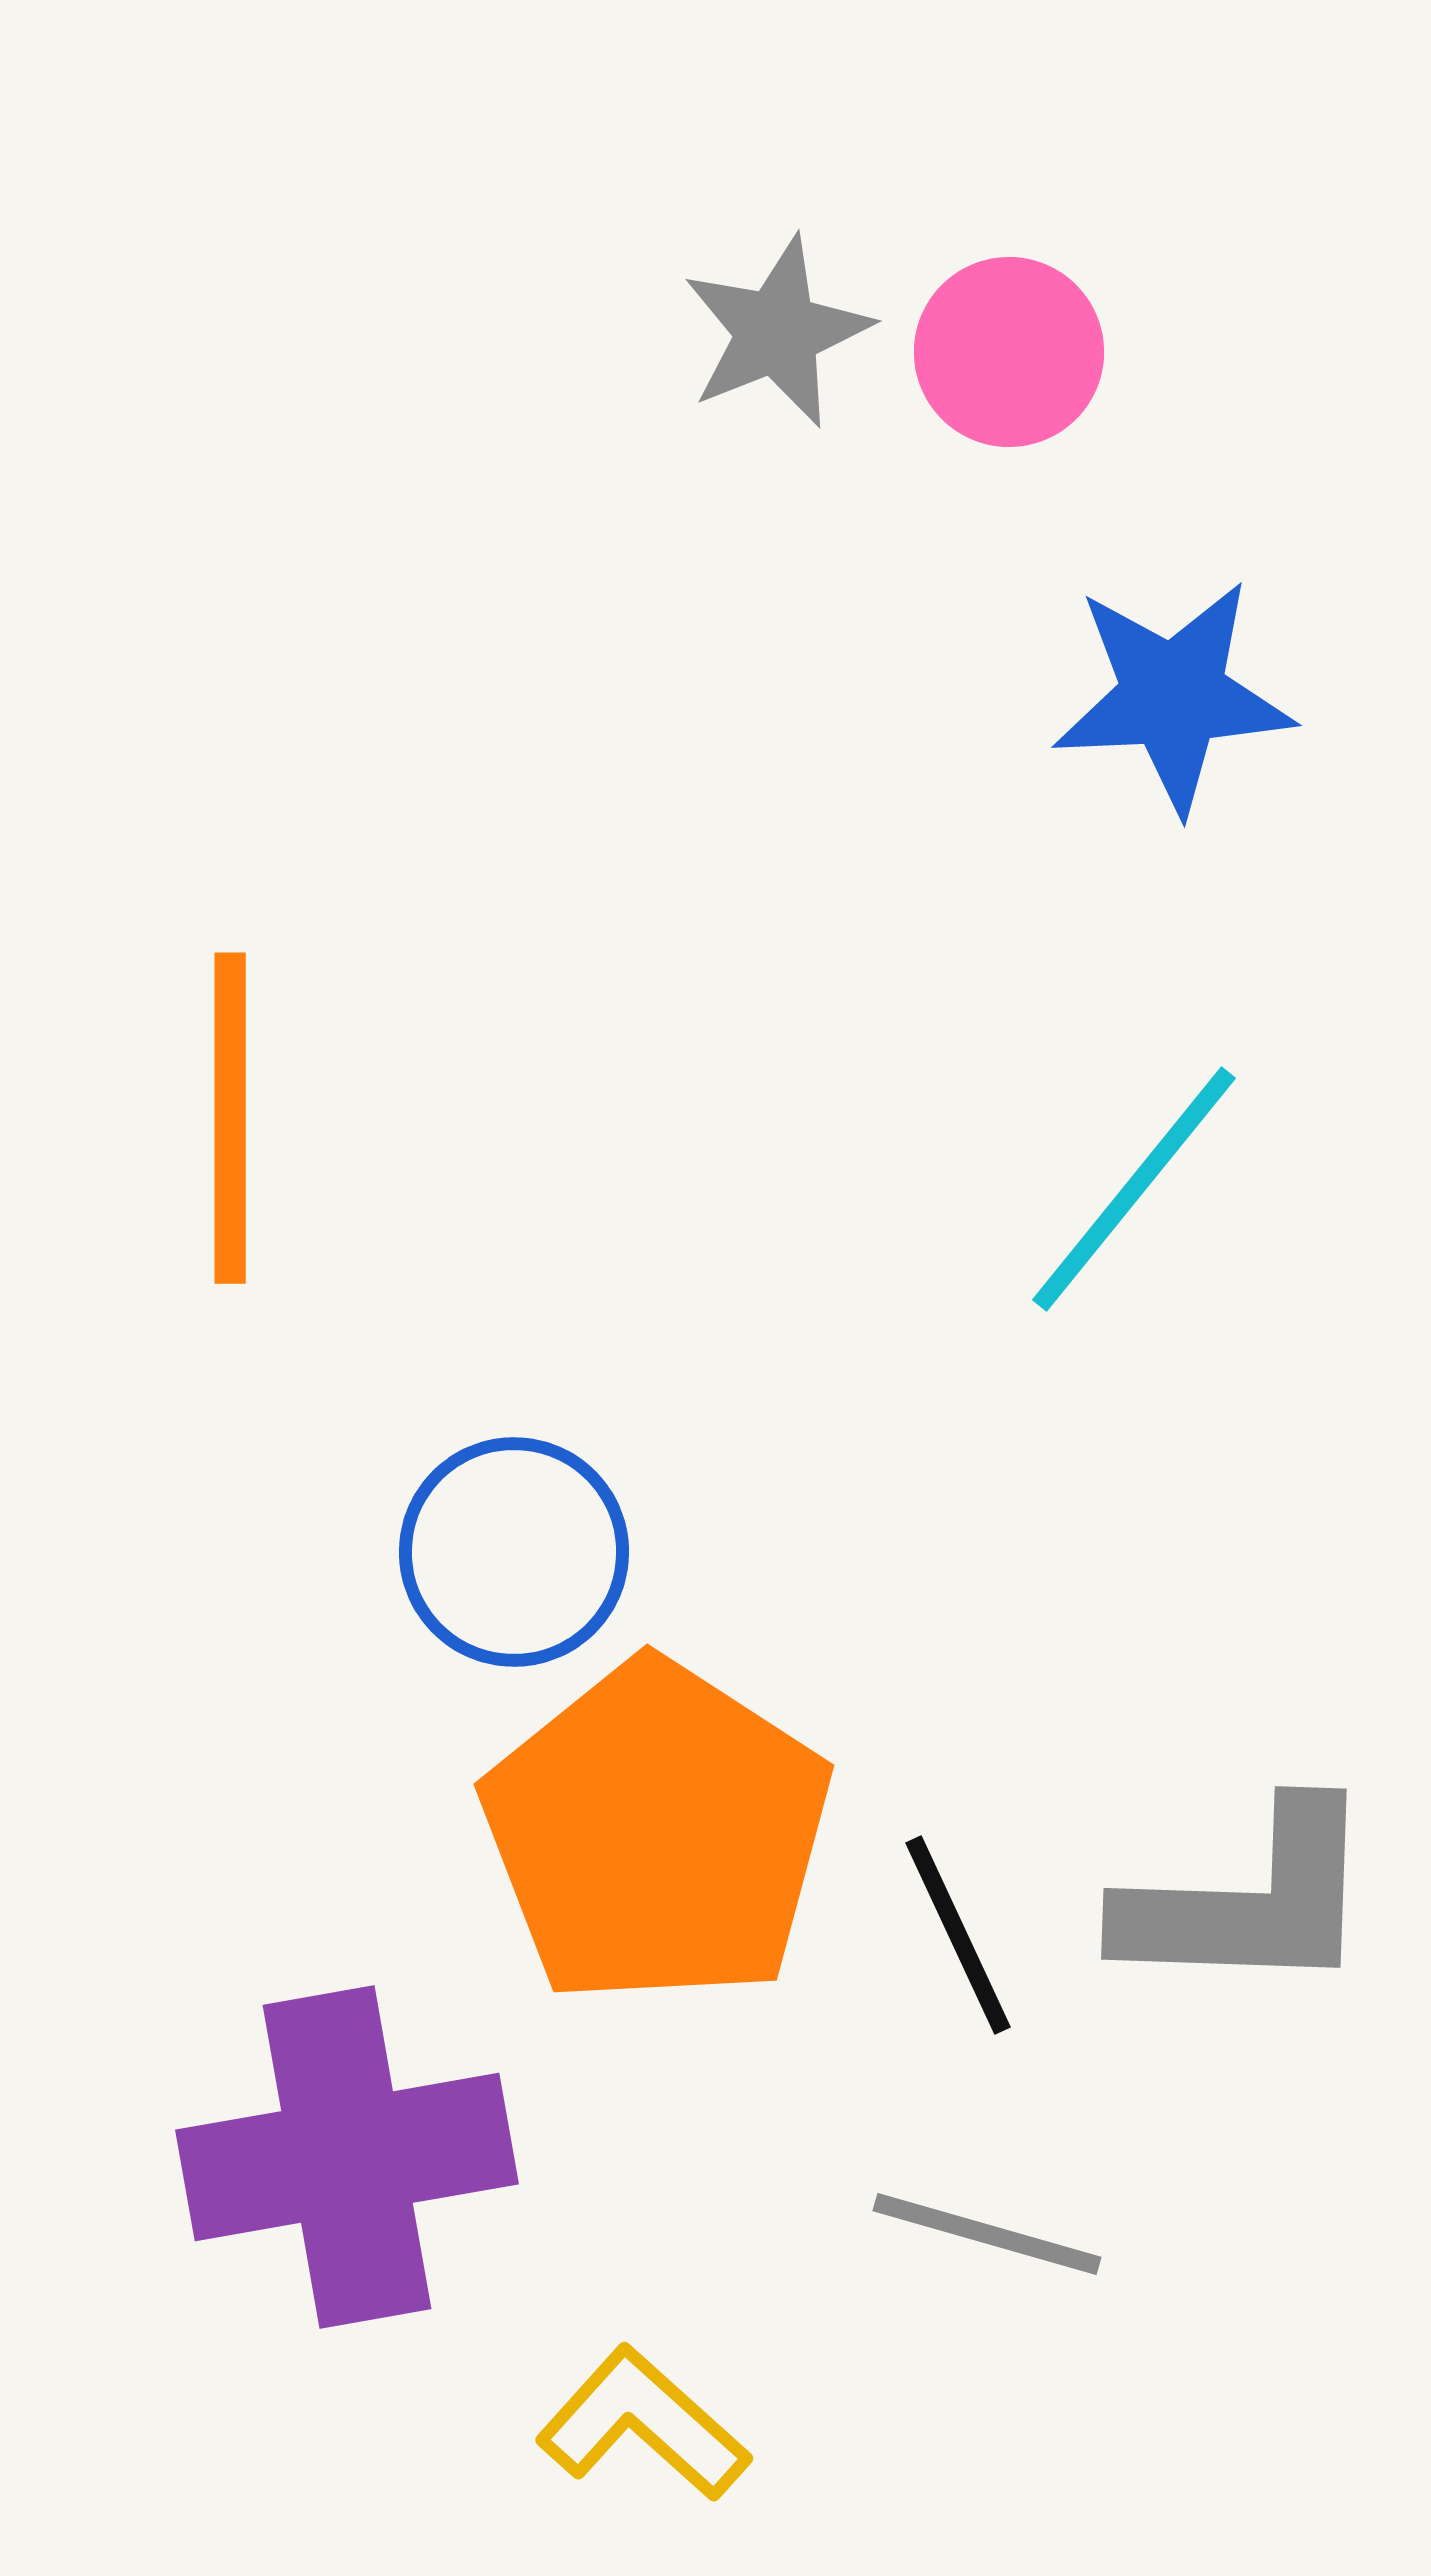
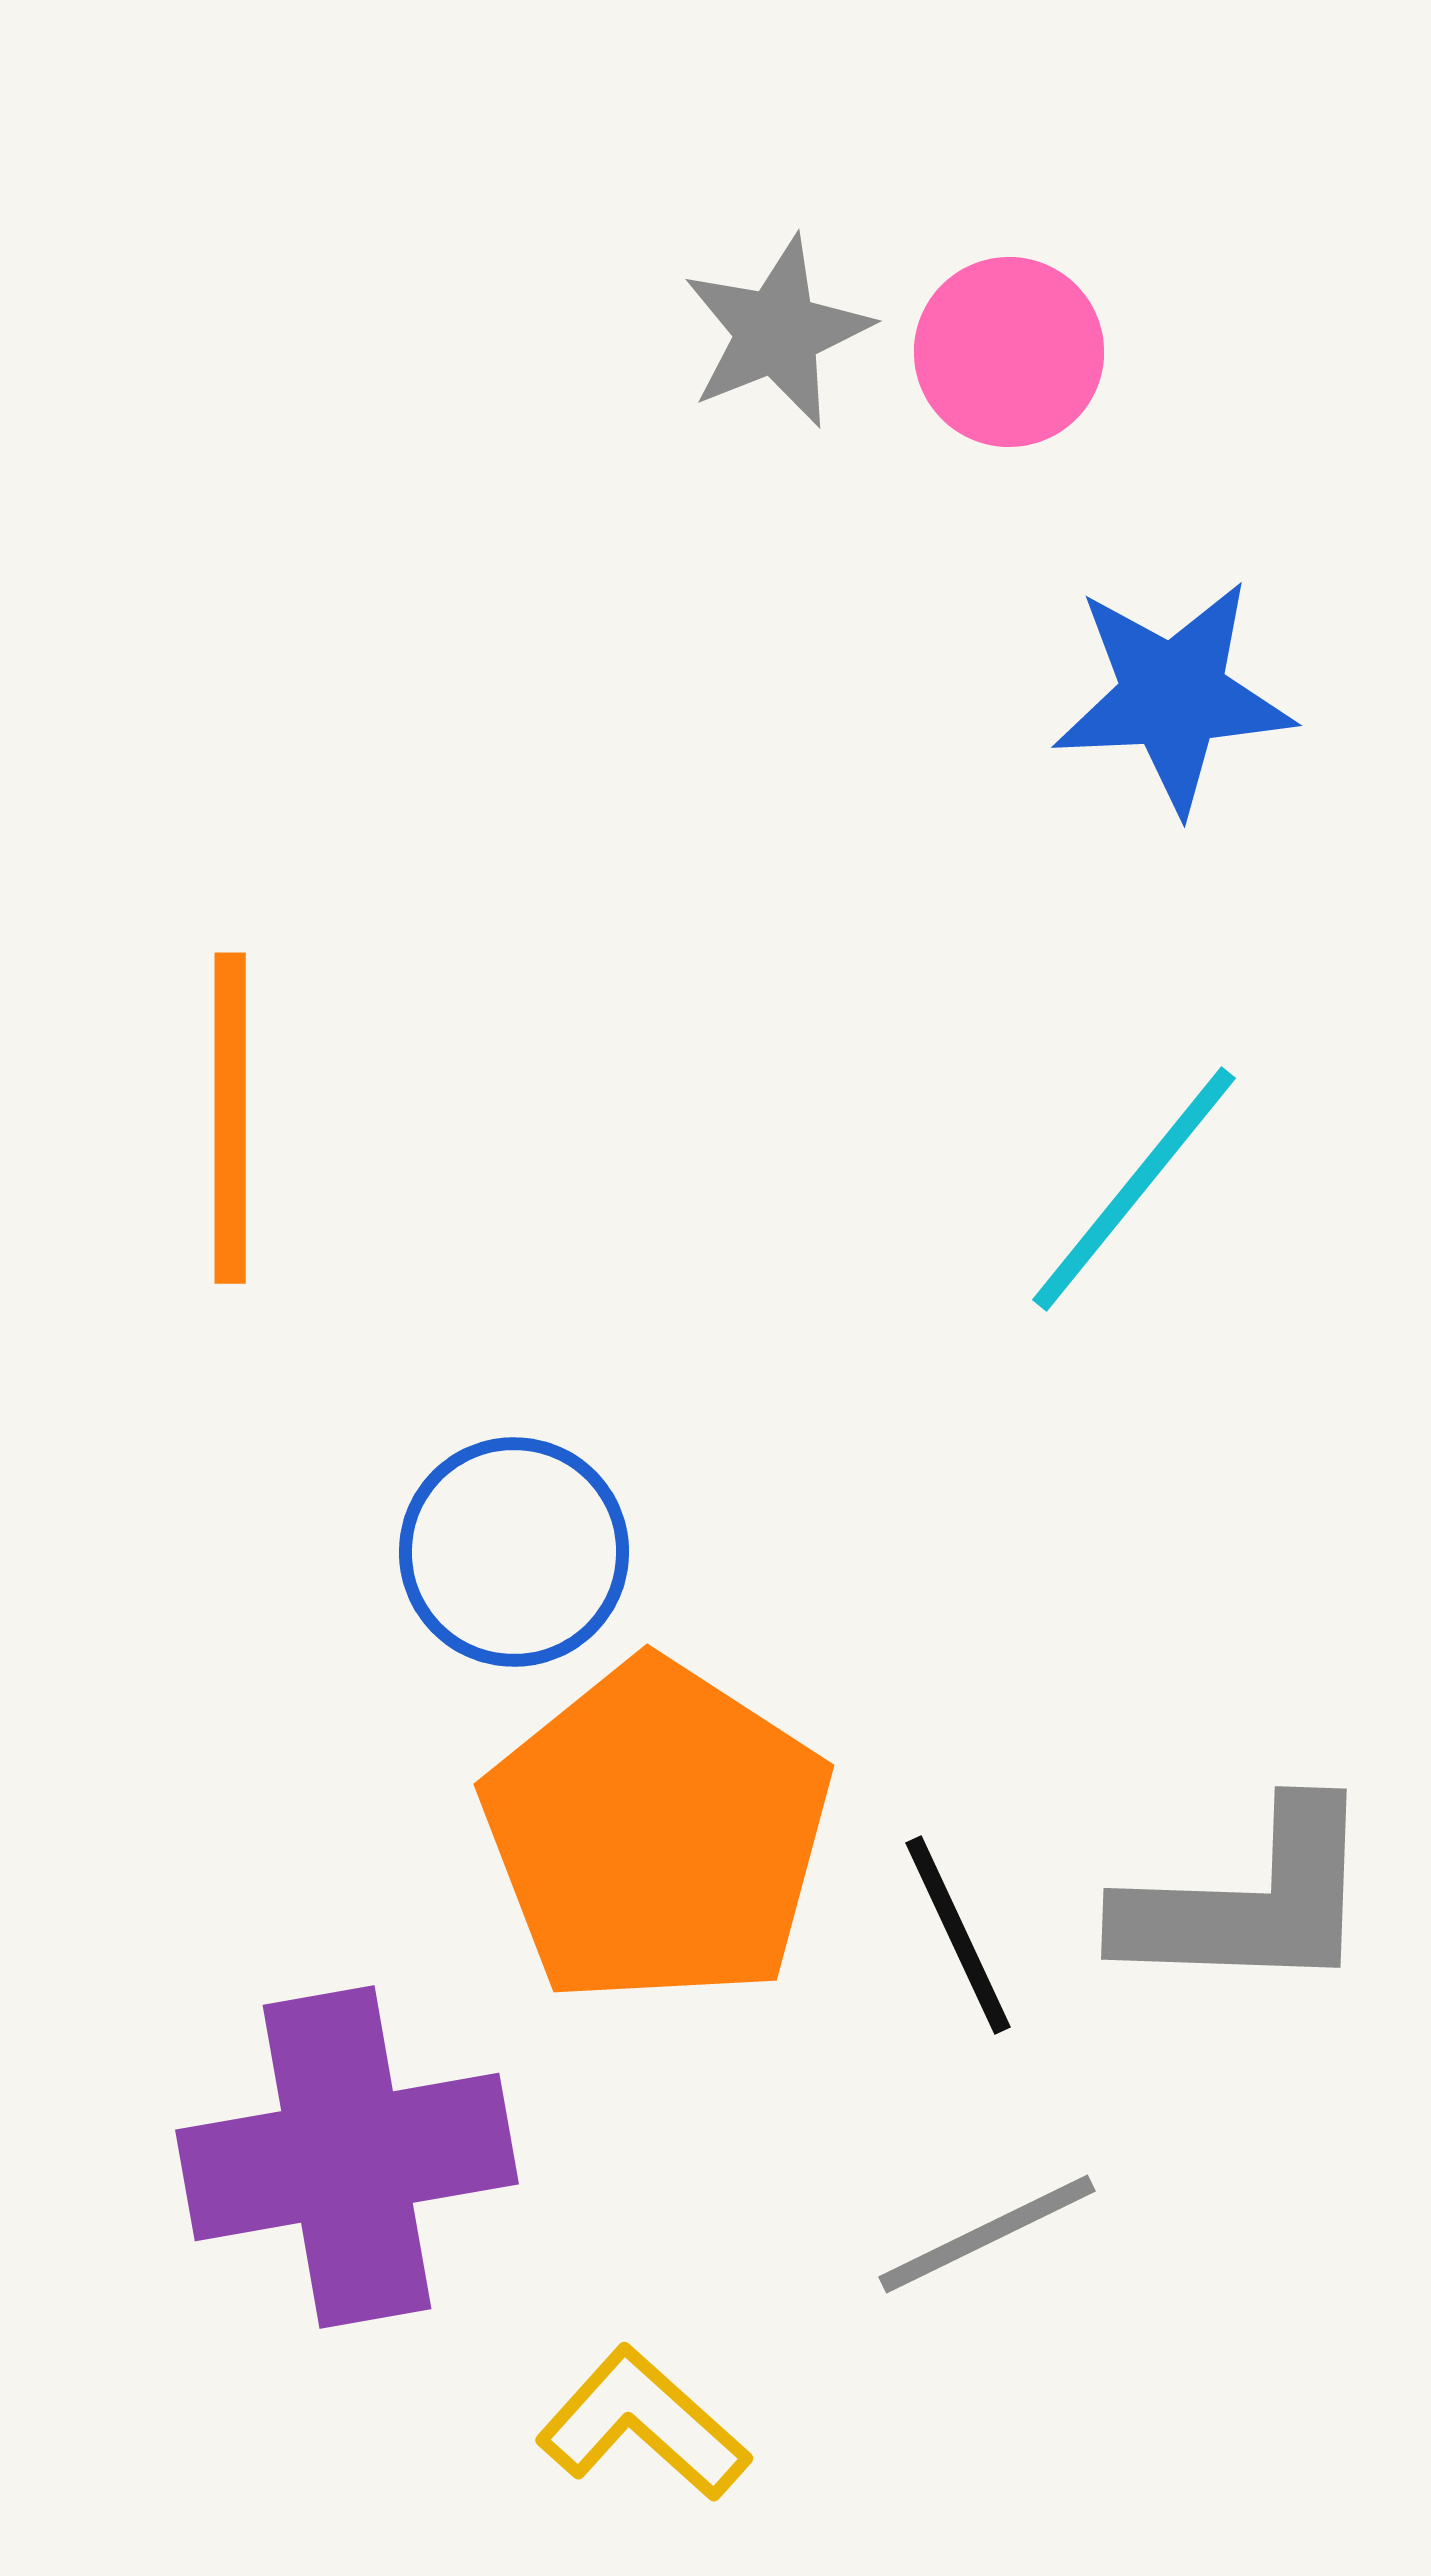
gray line: rotated 42 degrees counterclockwise
